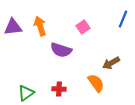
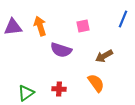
pink square: moved 1 px up; rotated 24 degrees clockwise
brown arrow: moved 7 px left, 7 px up
